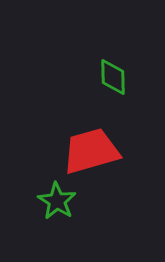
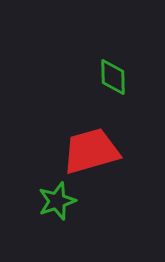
green star: rotated 21 degrees clockwise
